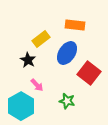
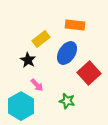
red square: rotated 10 degrees clockwise
